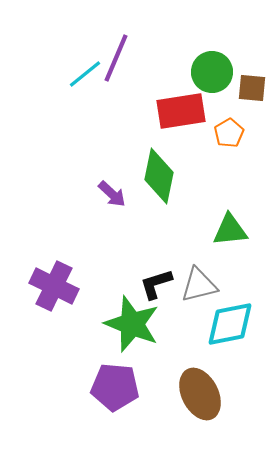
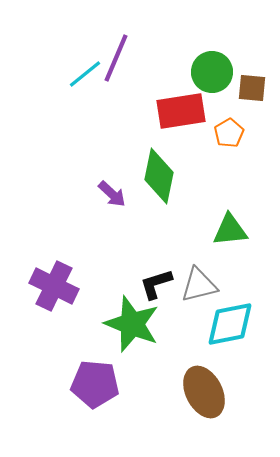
purple pentagon: moved 20 px left, 3 px up
brown ellipse: moved 4 px right, 2 px up
